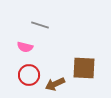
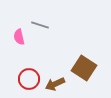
pink semicircle: moved 6 px left, 10 px up; rotated 63 degrees clockwise
brown square: rotated 30 degrees clockwise
red circle: moved 4 px down
